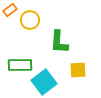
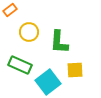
yellow circle: moved 1 px left, 12 px down
green rectangle: rotated 25 degrees clockwise
yellow square: moved 3 px left
cyan square: moved 4 px right
